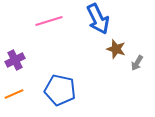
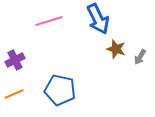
gray arrow: moved 3 px right, 6 px up
